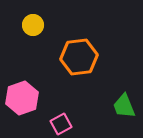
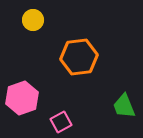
yellow circle: moved 5 px up
pink square: moved 2 px up
